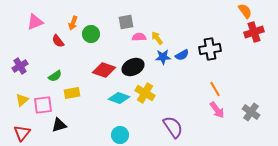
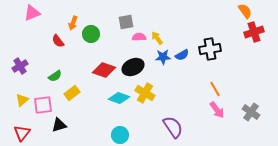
pink triangle: moved 3 px left, 9 px up
yellow rectangle: rotated 28 degrees counterclockwise
